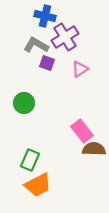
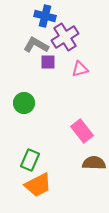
purple square: moved 1 px right, 1 px up; rotated 21 degrees counterclockwise
pink triangle: rotated 18 degrees clockwise
brown semicircle: moved 14 px down
